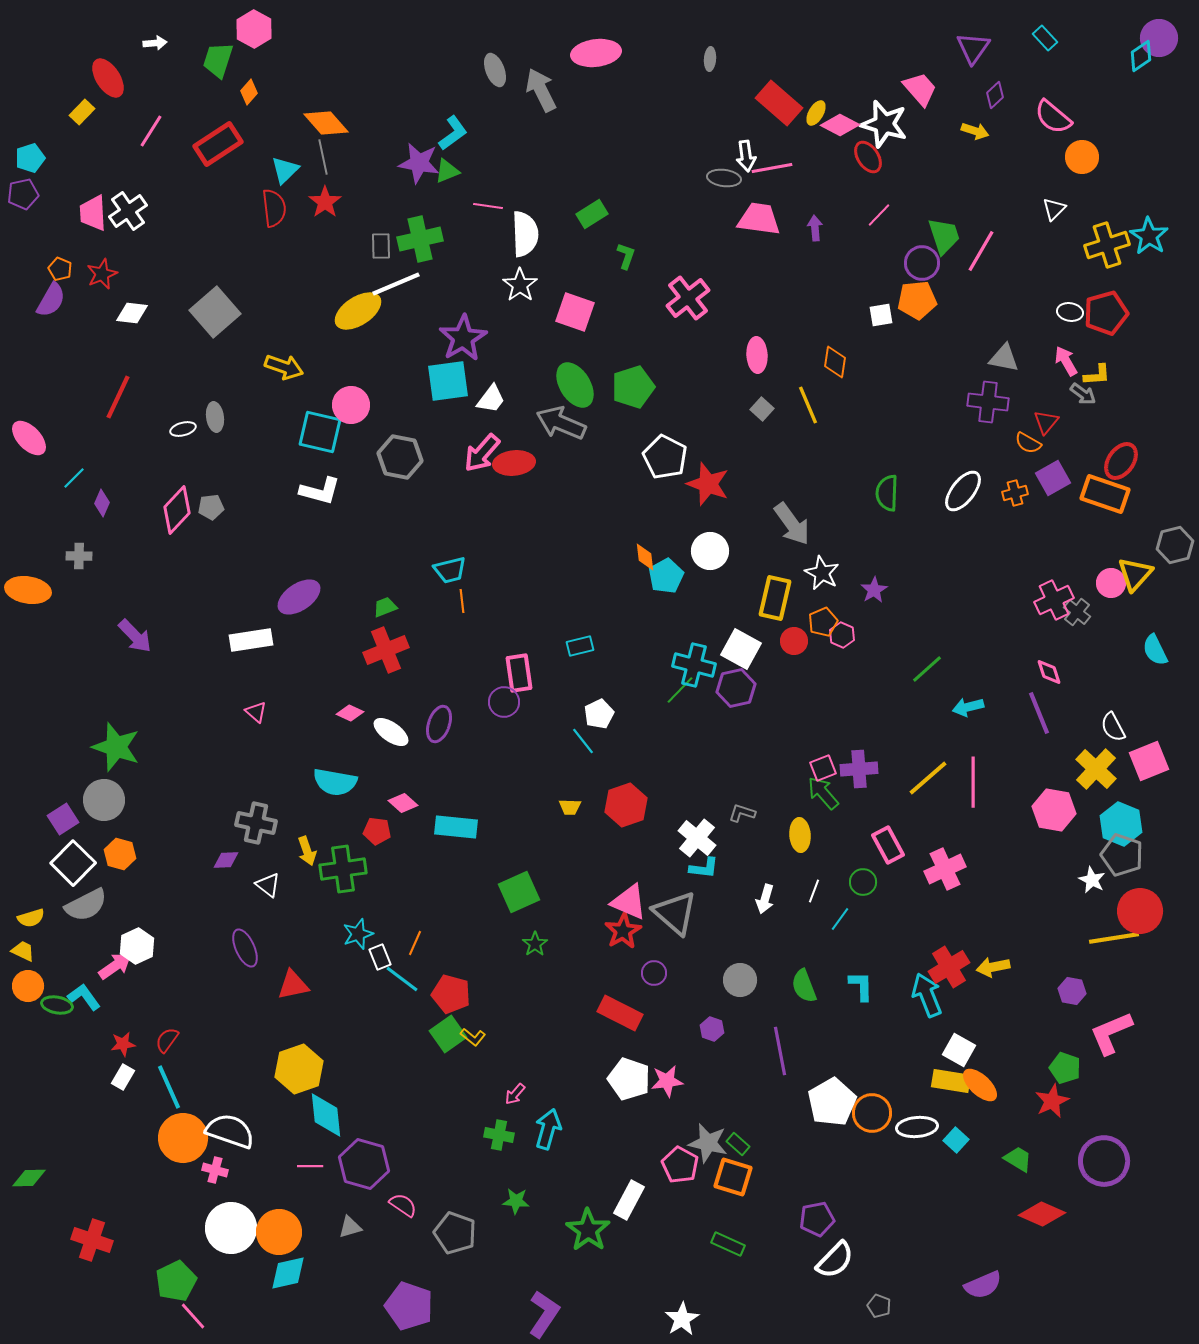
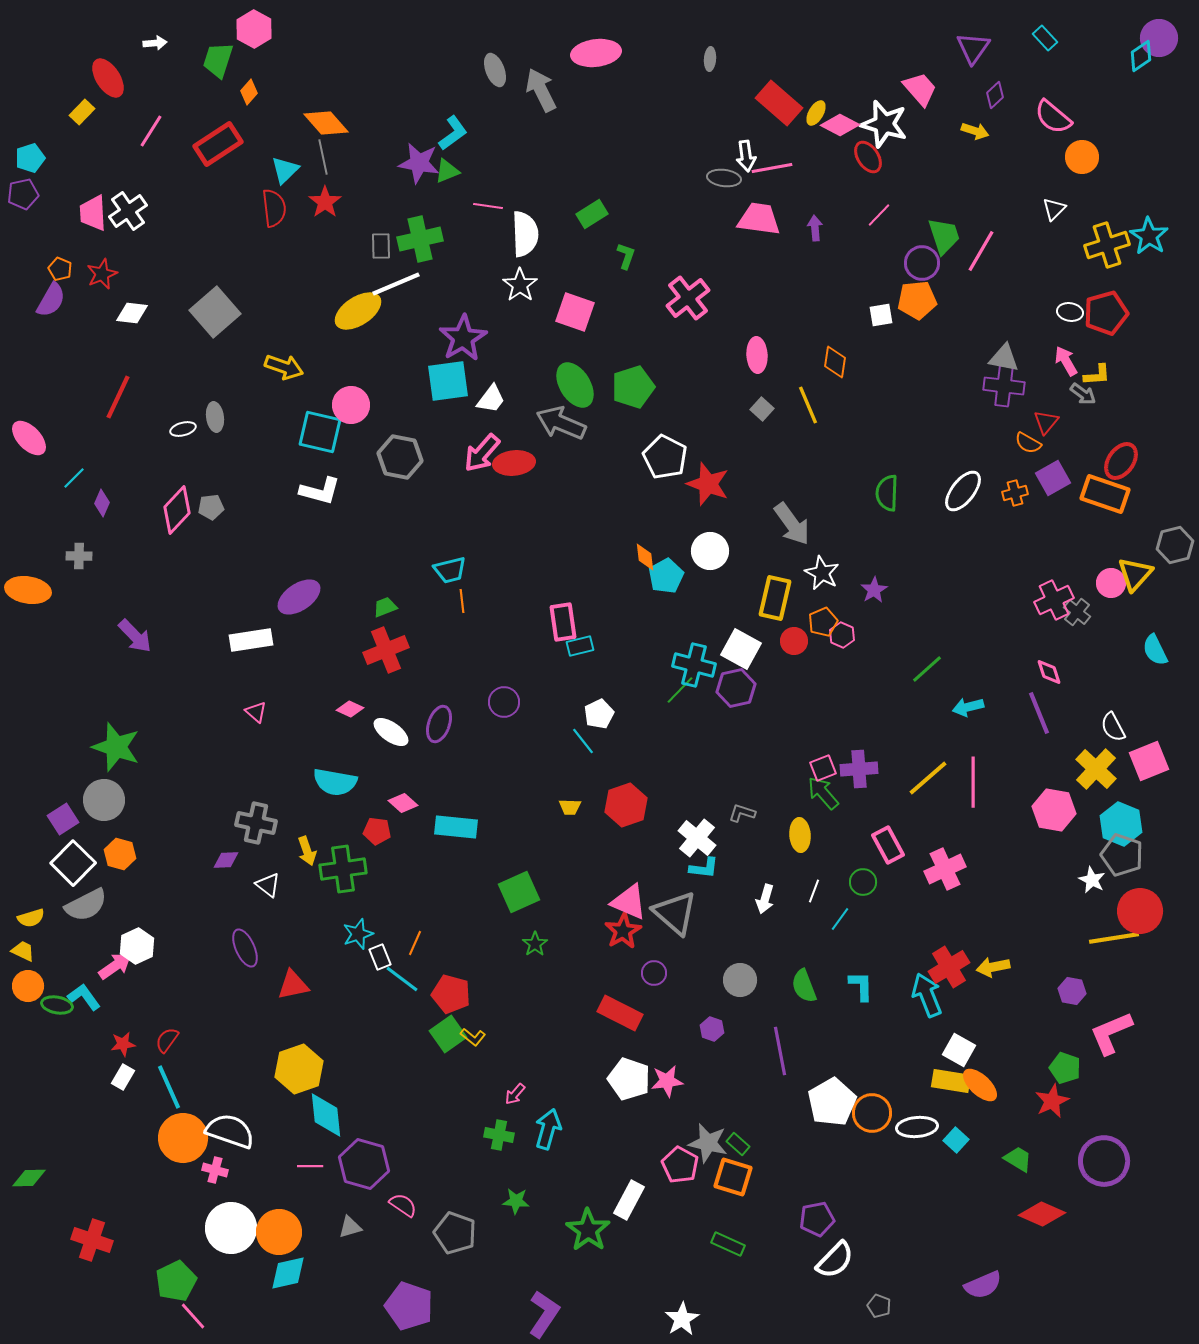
purple cross at (988, 402): moved 16 px right, 16 px up
pink rectangle at (519, 673): moved 44 px right, 51 px up
pink diamond at (350, 713): moved 4 px up
